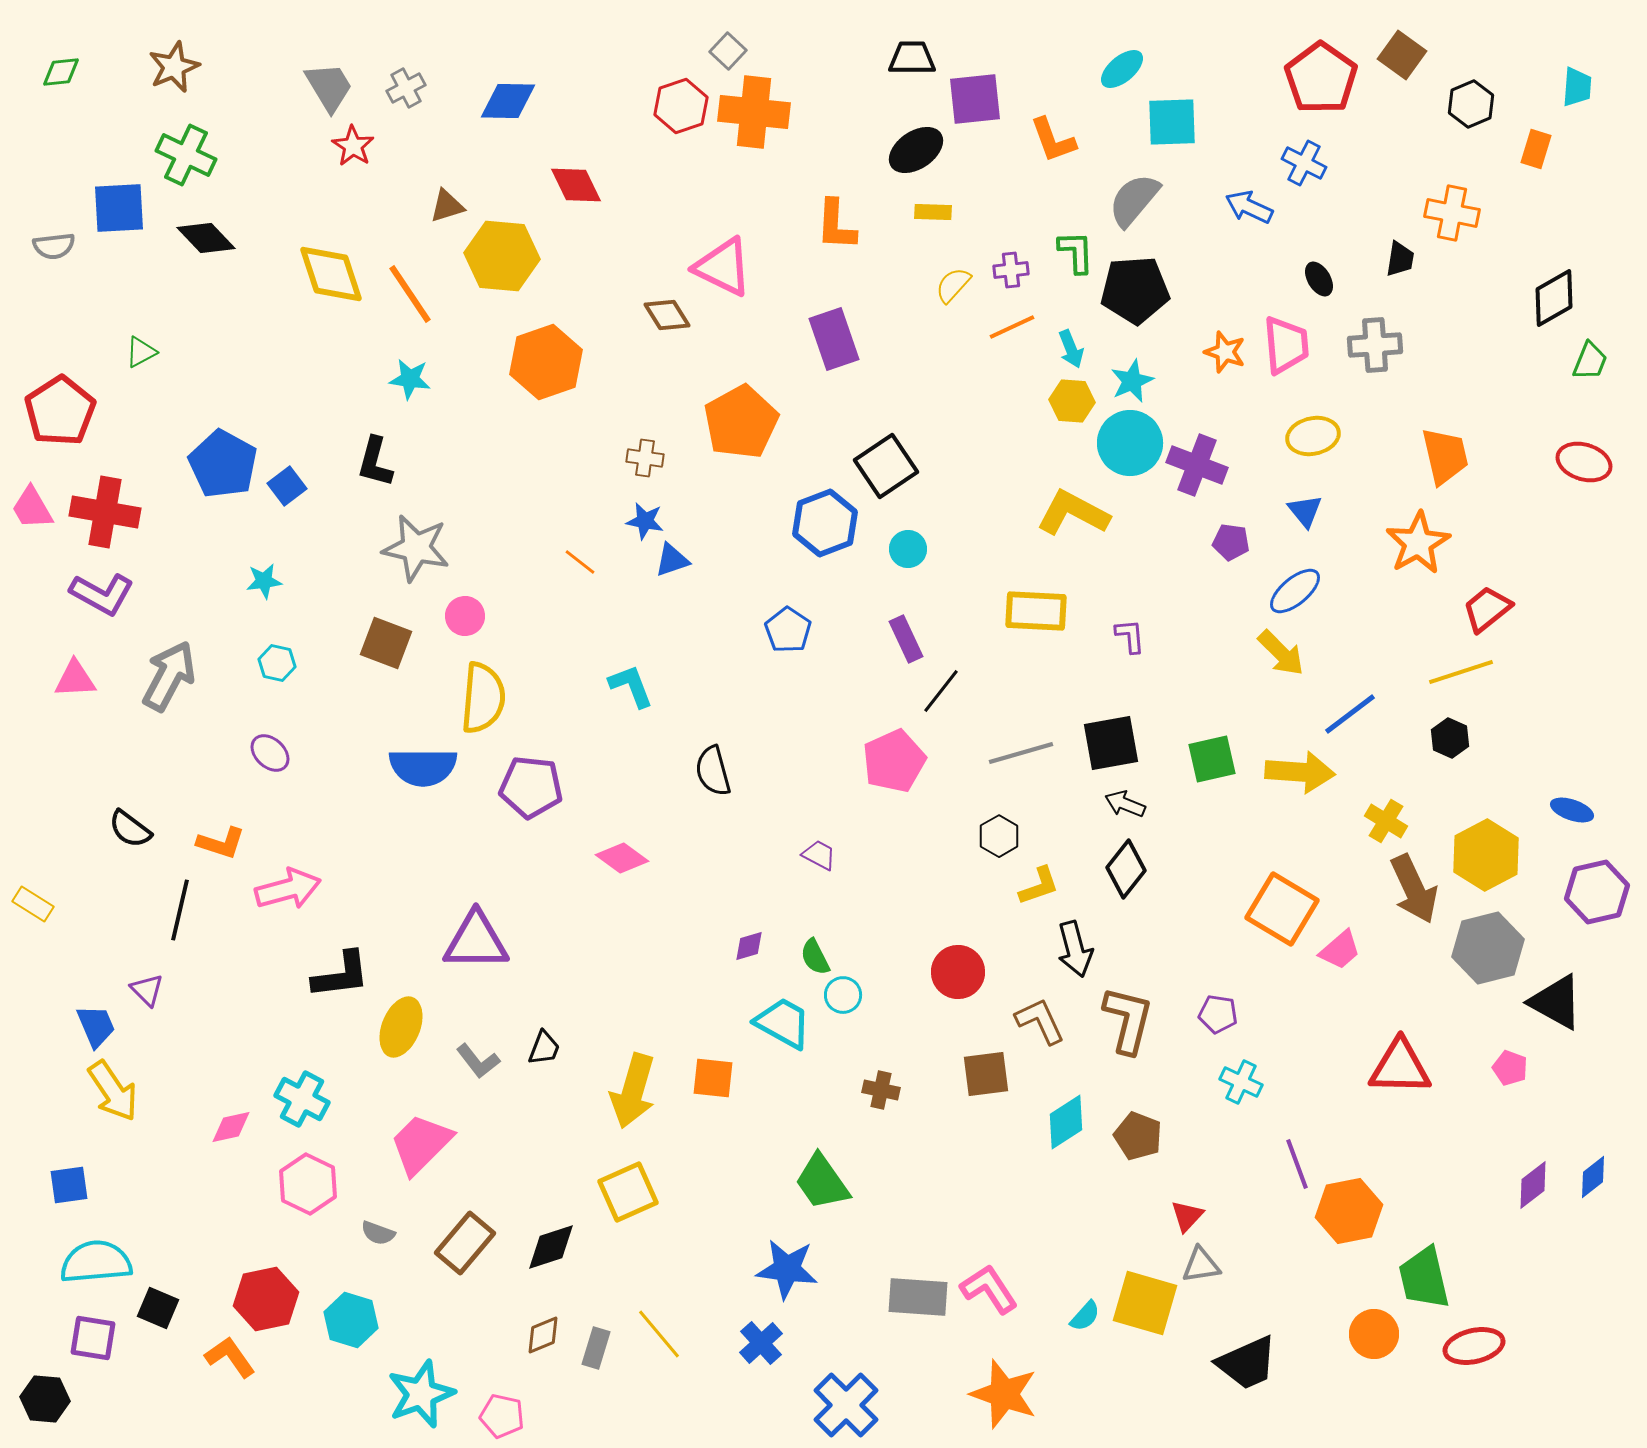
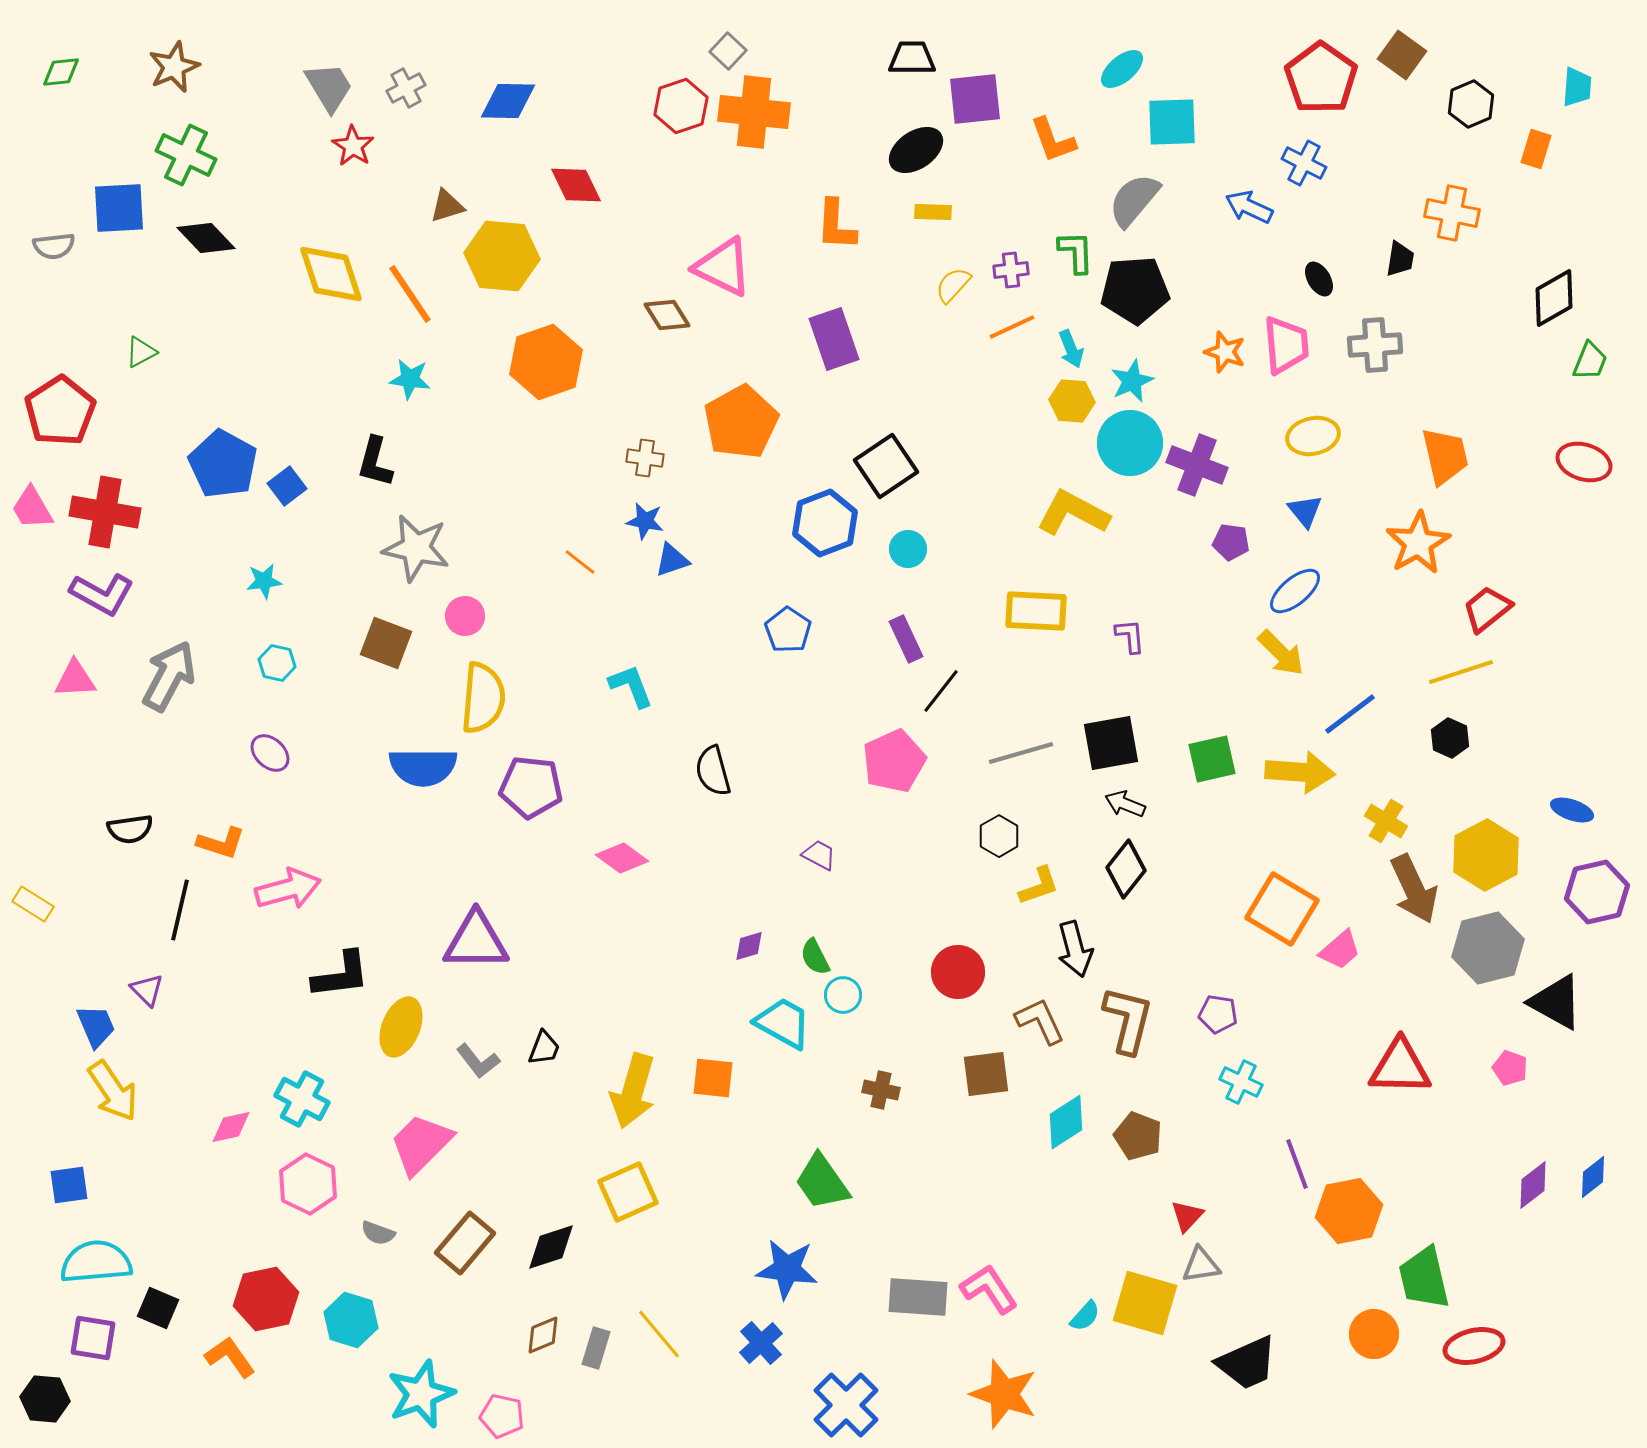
black semicircle at (130, 829): rotated 45 degrees counterclockwise
